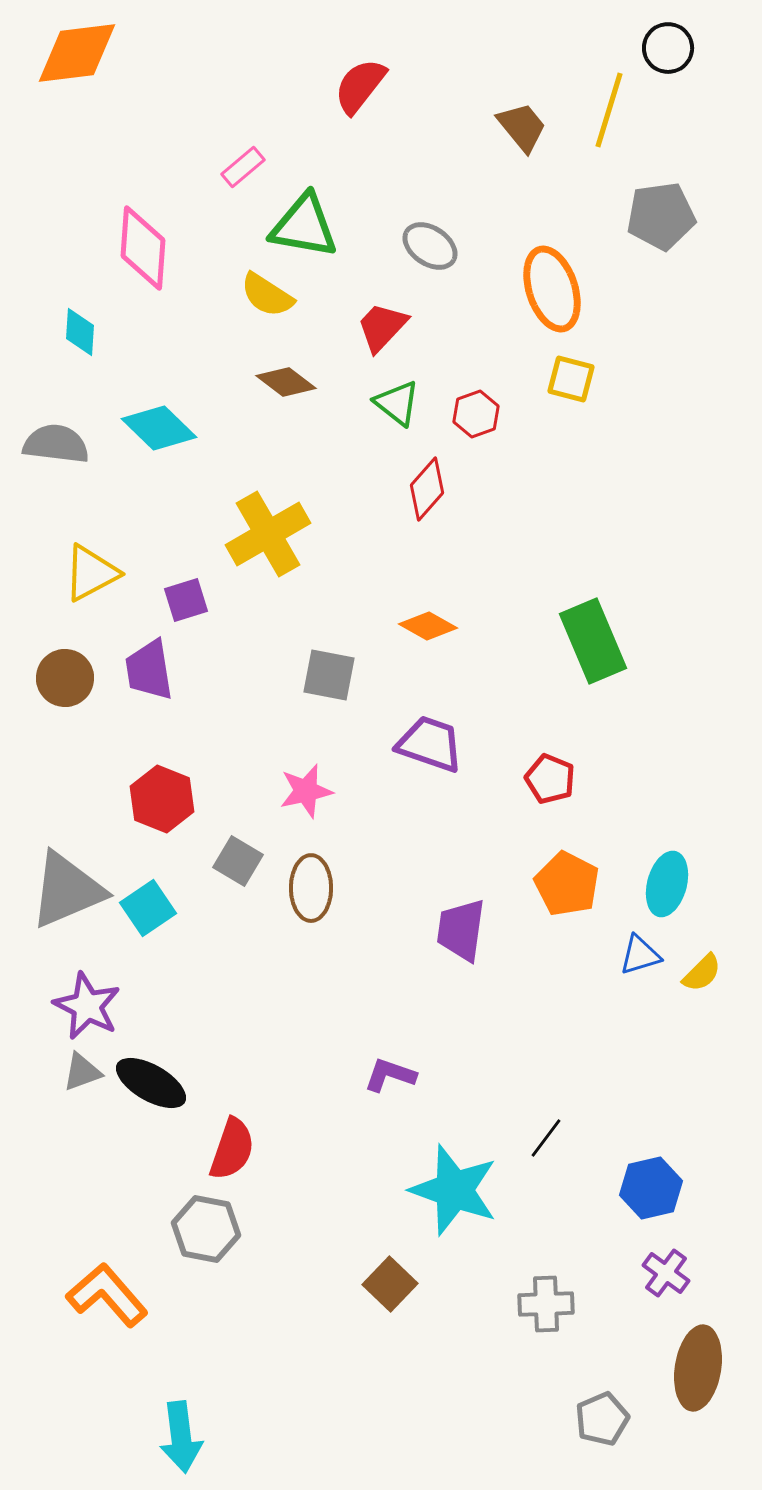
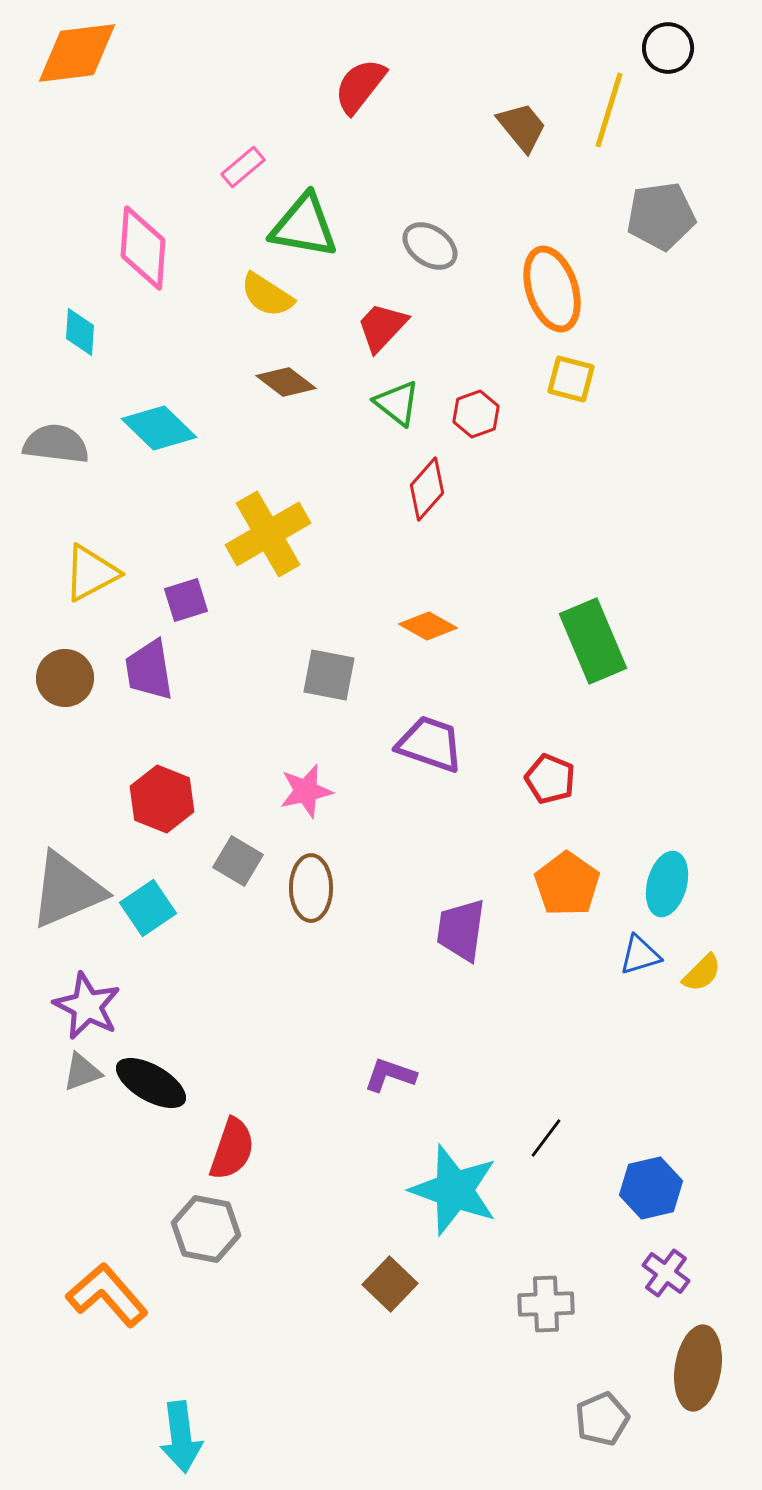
orange pentagon at (567, 884): rotated 8 degrees clockwise
